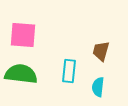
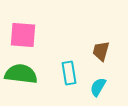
cyan rectangle: moved 2 px down; rotated 15 degrees counterclockwise
cyan semicircle: rotated 24 degrees clockwise
